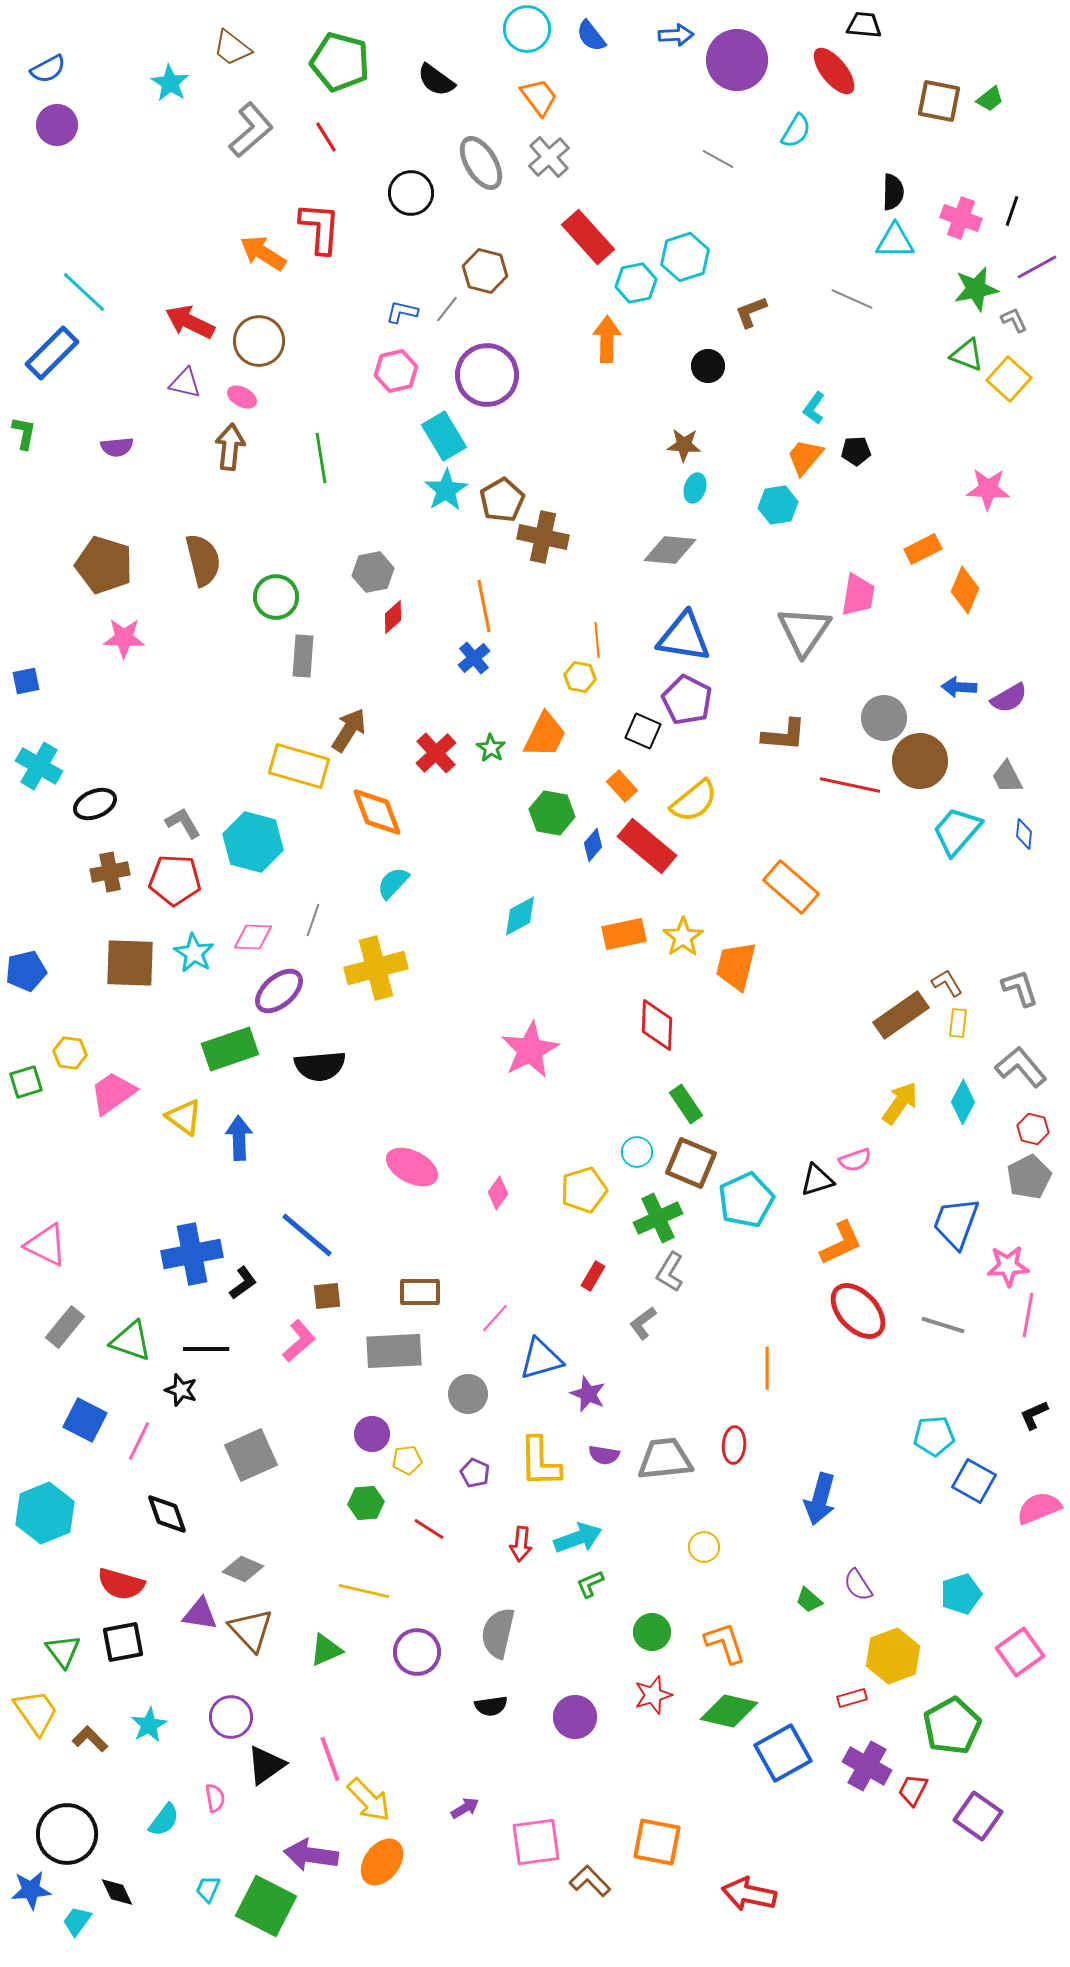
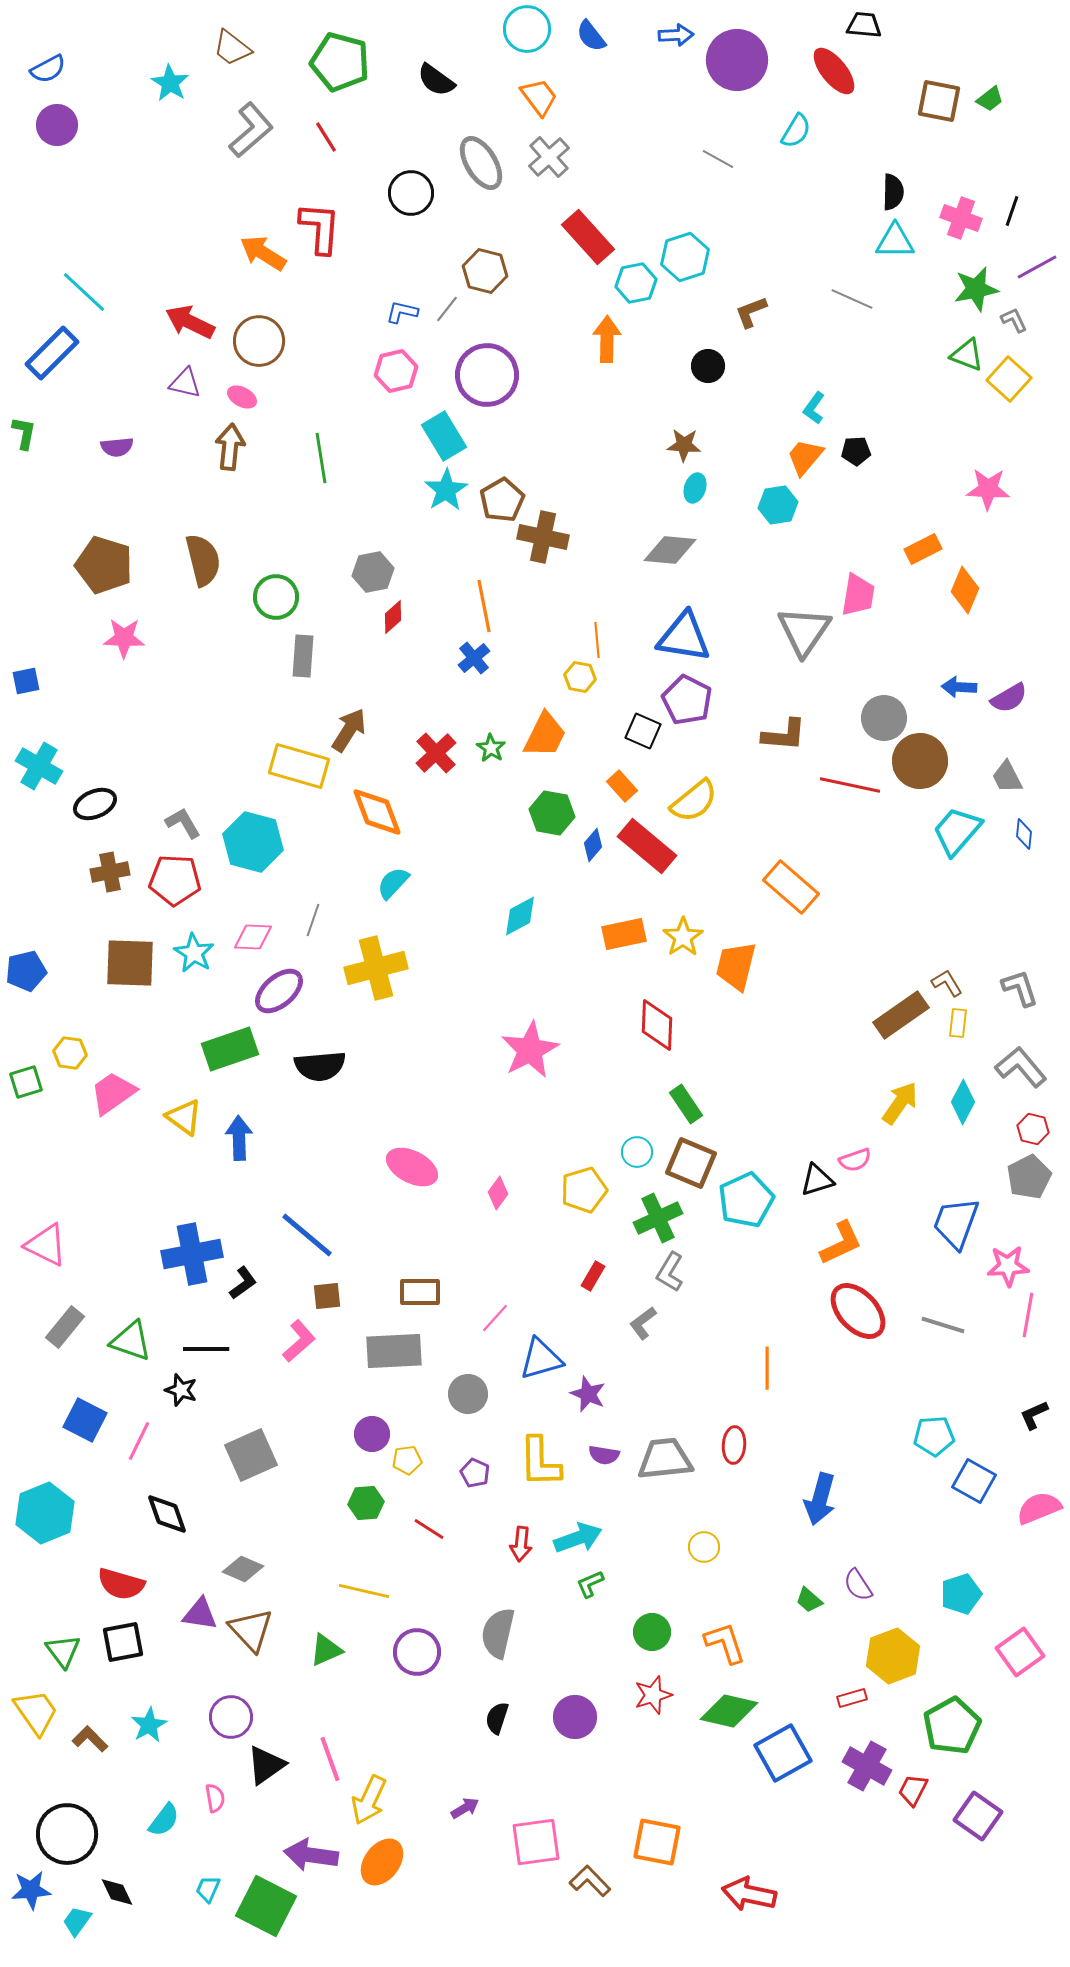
black semicircle at (491, 1706): moved 6 px right, 12 px down; rotated 116 degrees clockwise
yellow arrow at (369, 1800): rotated 69 degrees clockwise
